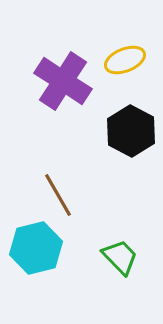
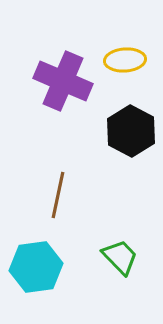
yellow ellipse: rotated 18 degrees clockwise
purple cross: rotated 10 degrees counterclockwise
brown line: rotated 42 degrees clockwise
cyan hexagon: moved 19 px down; rotated 6 degrees clockwise
